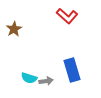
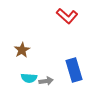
brown star: moved 8 px right, 21 px down
blue rectangle: moved 2 px right
cyan semicircle: rotated 14 degrees counterclockwise
